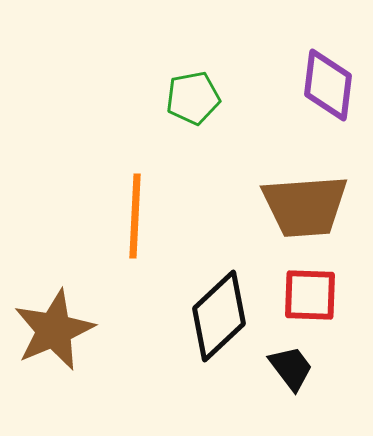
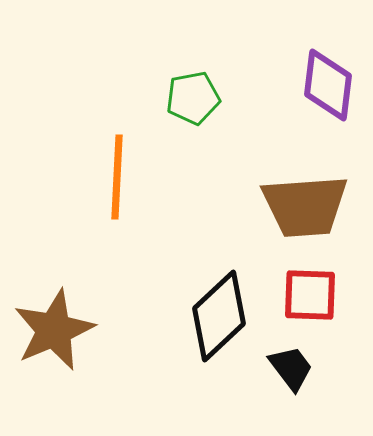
orange line: moved 18 px left, 39 px up
